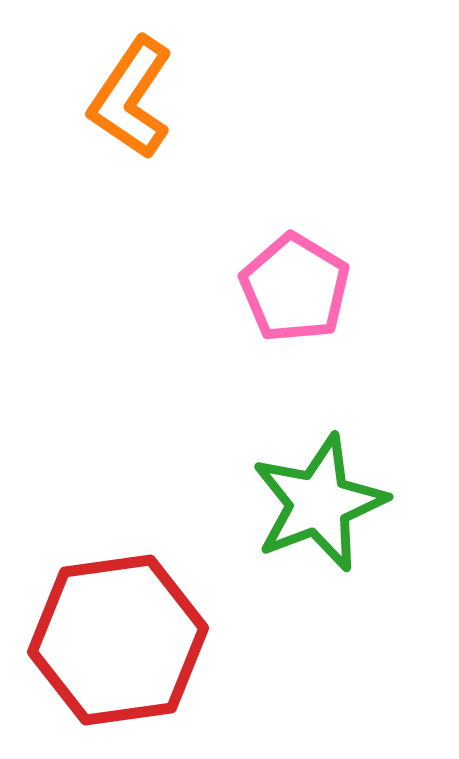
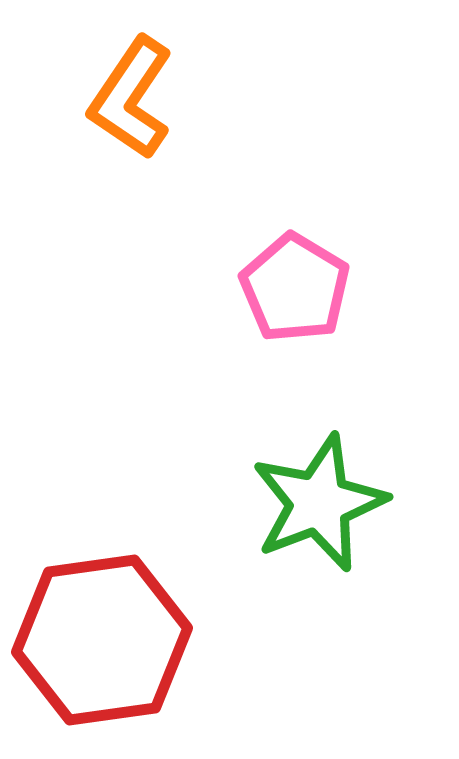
red hexagon: moved 16 px left
